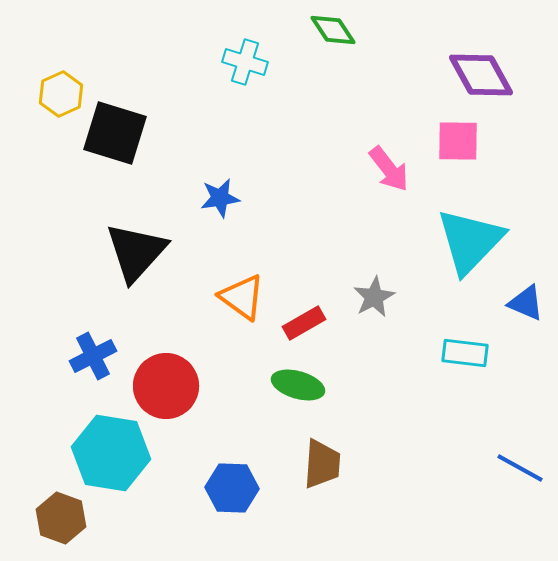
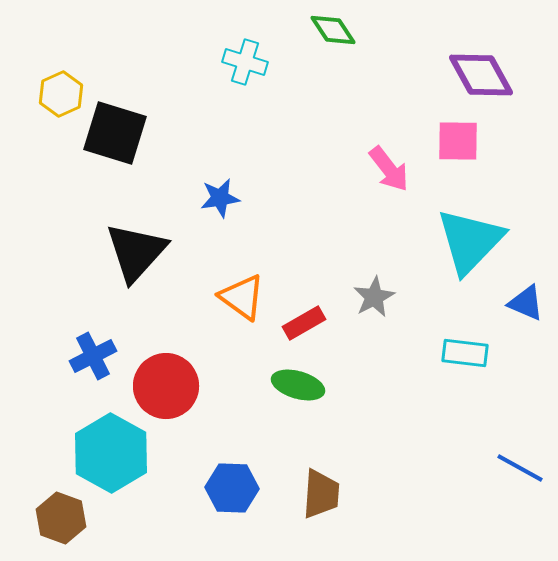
cyan hexagon: rotated 20 degrees clockwise
brown trapezoid: moved 1 px left, 30 px down
